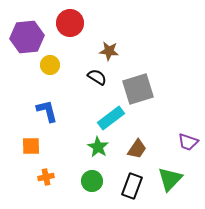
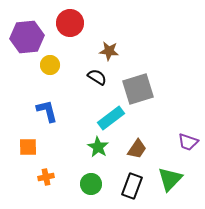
orange square: moved 3 px left, 1 px down
green circle: moved 1 px left, 3 px down
